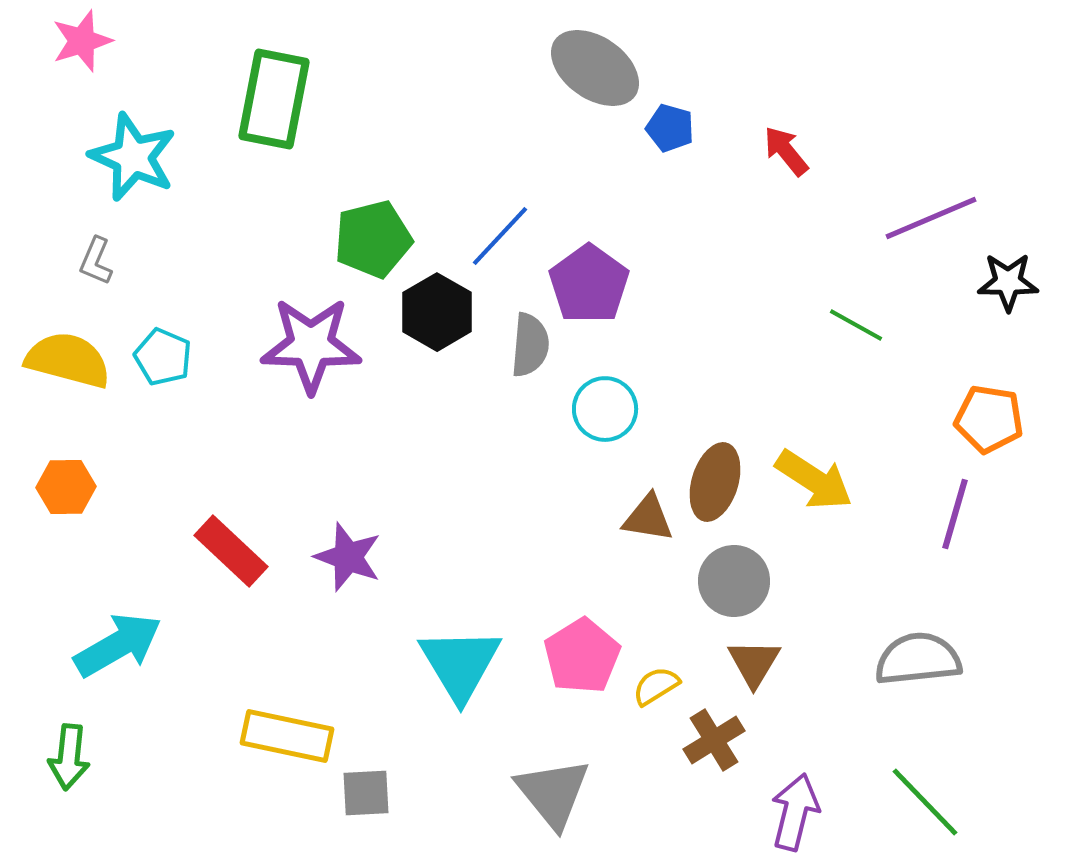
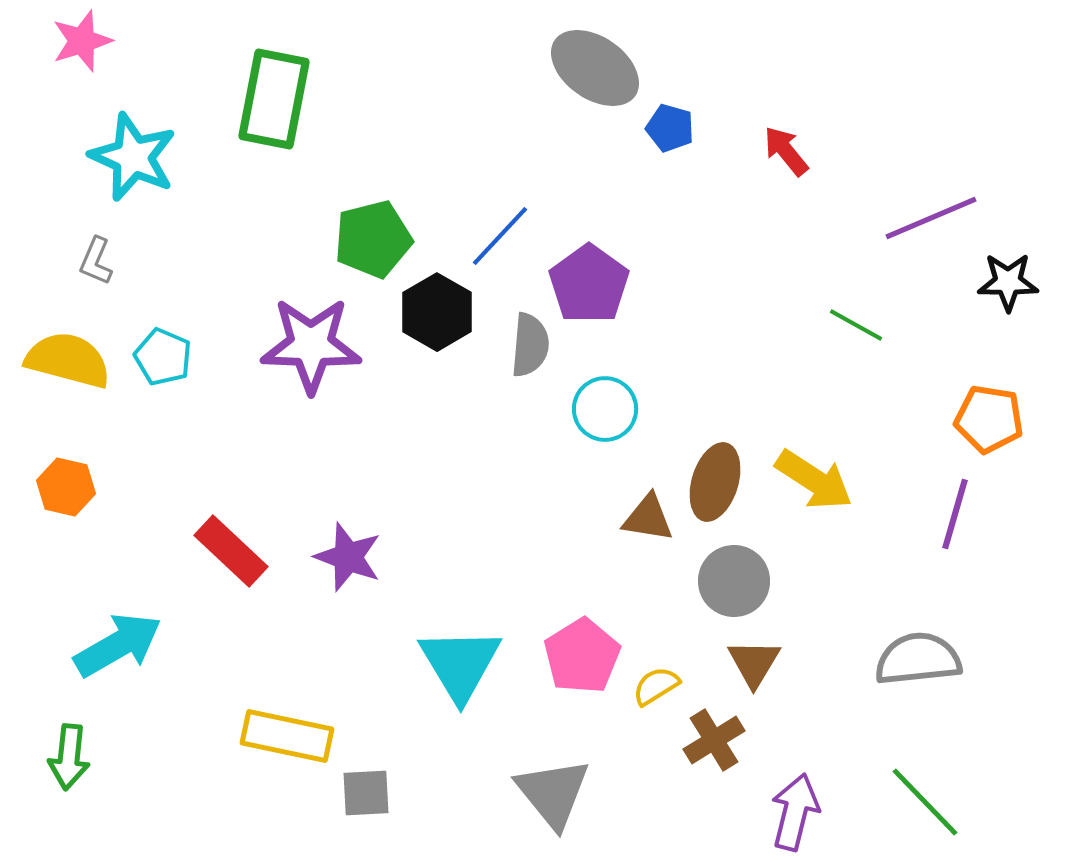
orange hexagon at (66, 487): rotated 14 degrees clockwise
